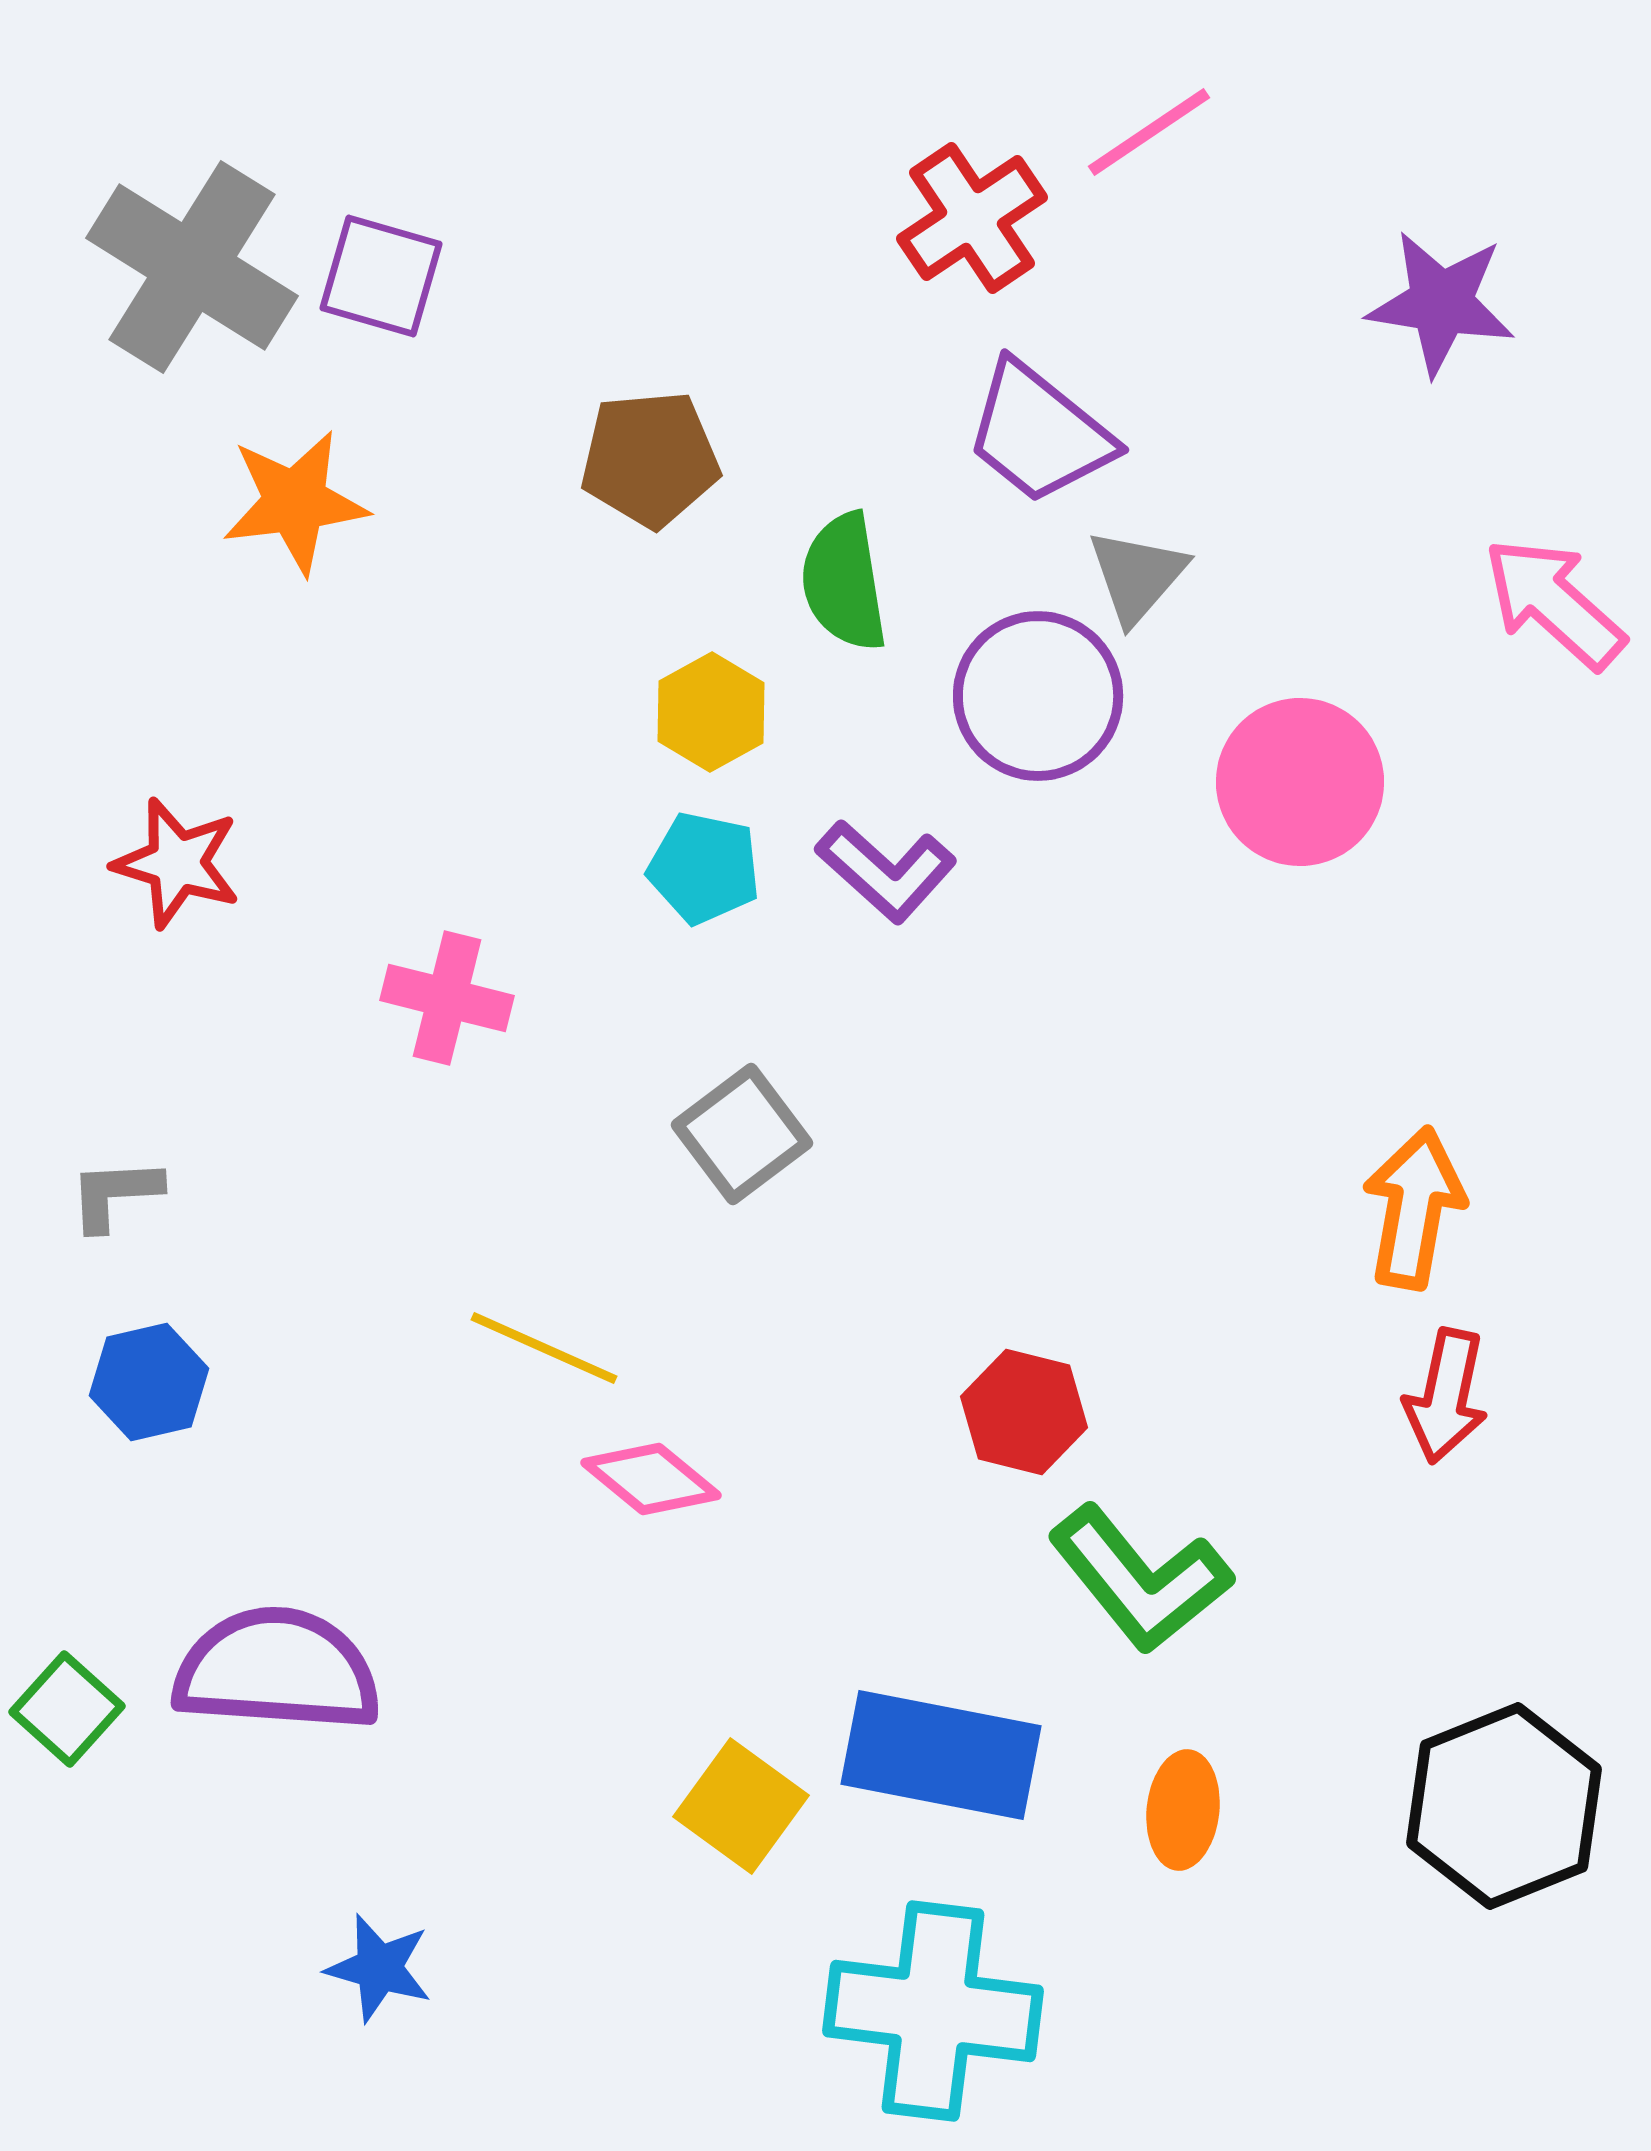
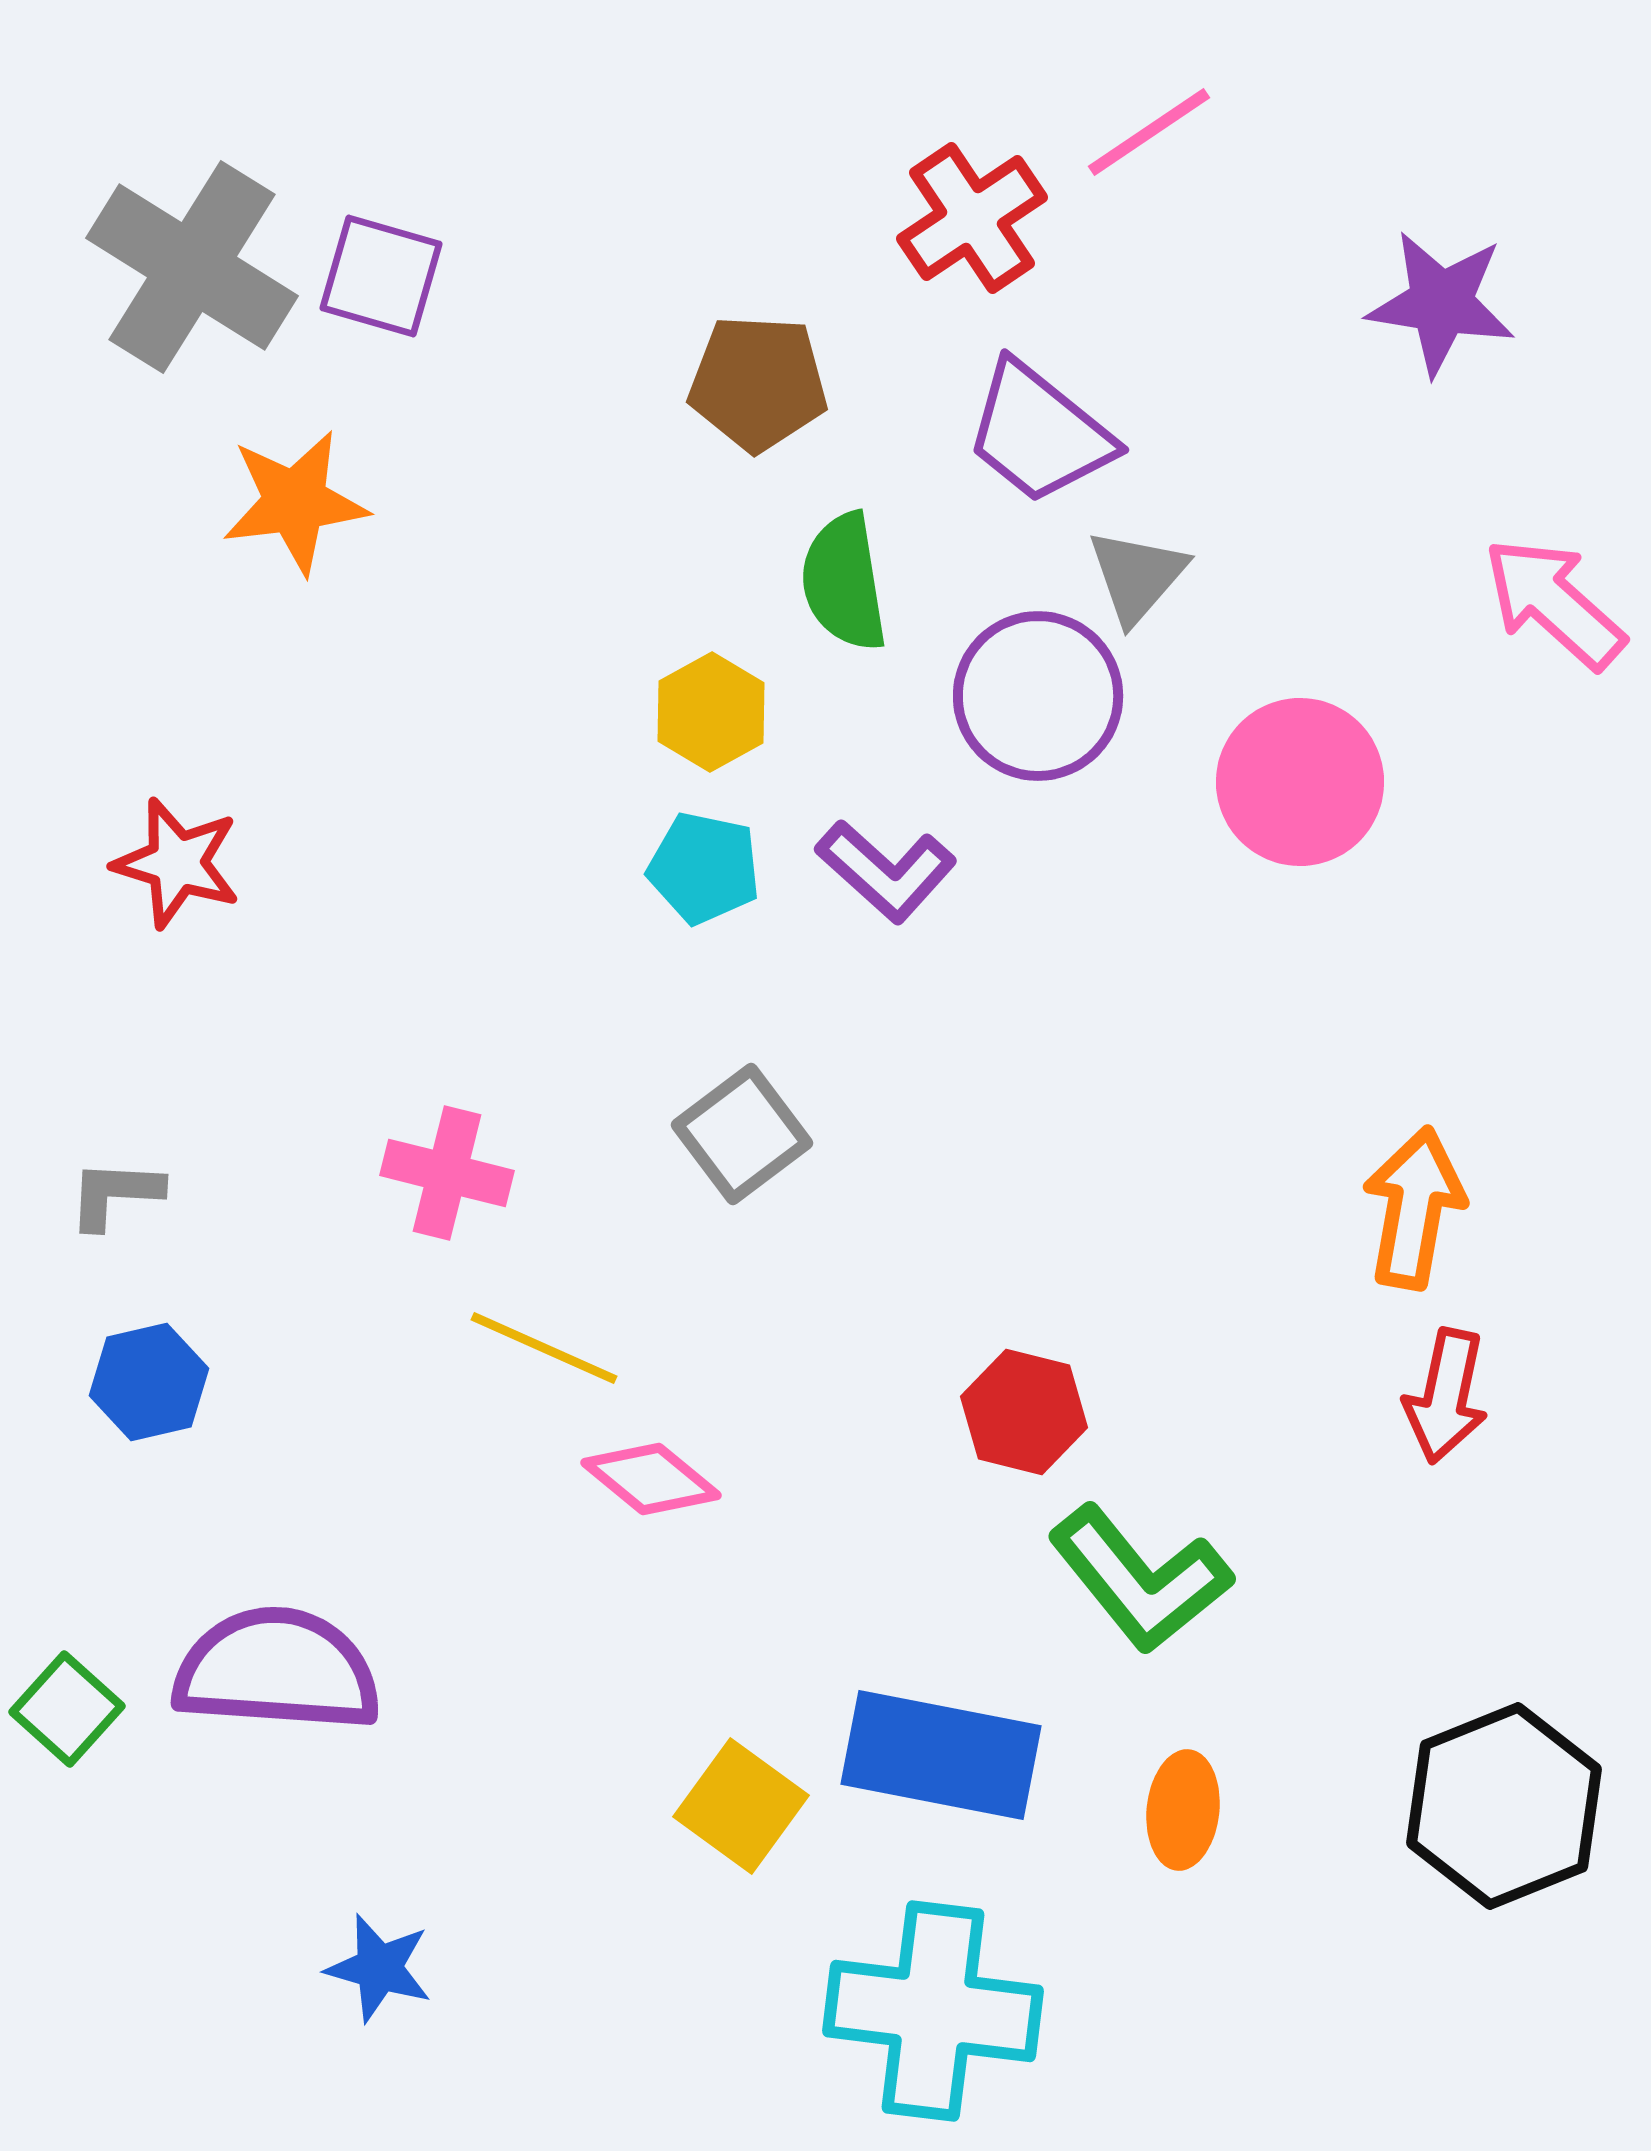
brown pentagon: moved 108 px right, 76 px up; rotated 8 degrees clockwise
pink cross: moved 175 px down
gray L-shape: rotated 6 degrees clockwise
